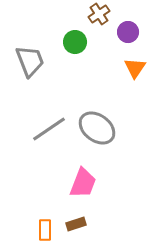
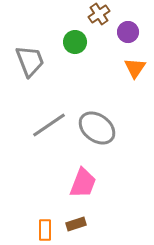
gray line: moved 4 px up
